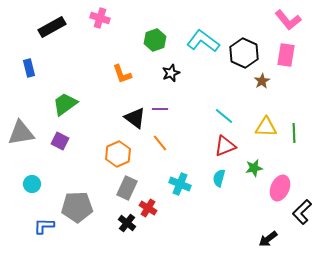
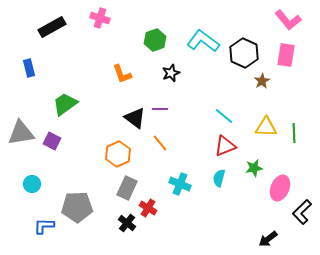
purple square: moved 8 px left
